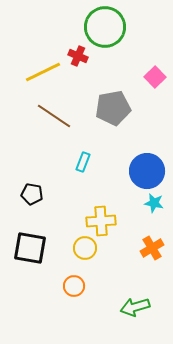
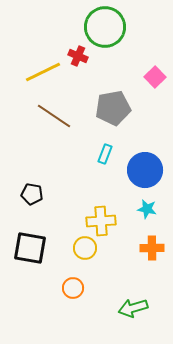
cyan rectangle: moved 22 px right, 8 px up
blue circle: moved 2 px left, 1 px up
cyan star: moved 7 px left, 6 px down
orange cross: rotated 30 degrees clockwise
orange circle: moved 1 px left, 2 px down
green arrow: moved 2 px left, 1 px down
